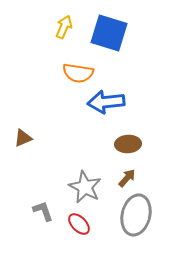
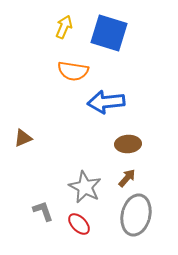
orange semicircle: moved 5 px left, 2 px up
